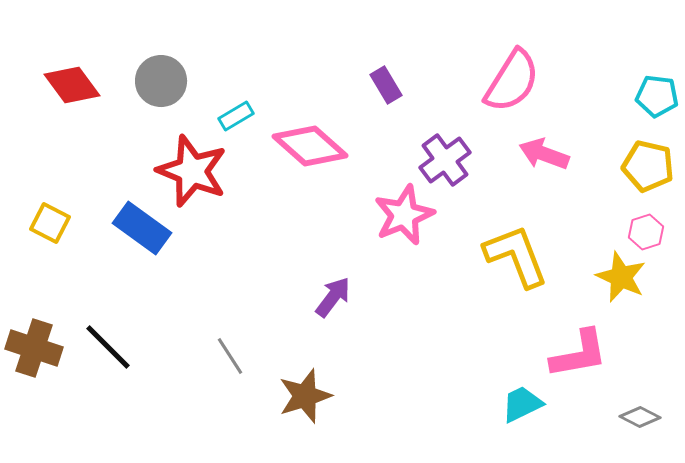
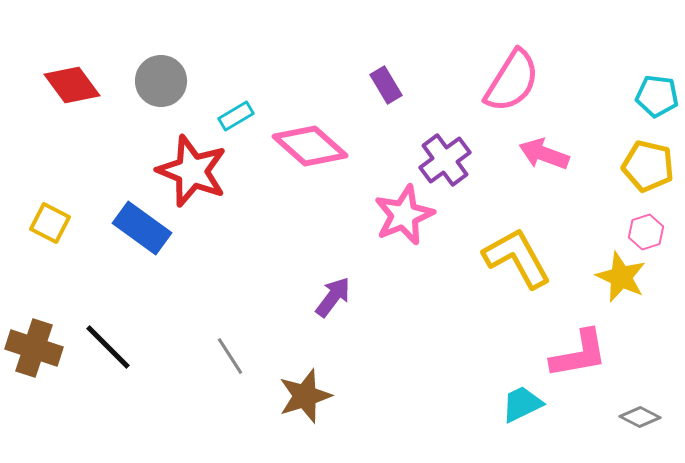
yellow L-shape: moved 1 px right, 2 px down; rotated 8 degrees counterclockwise
